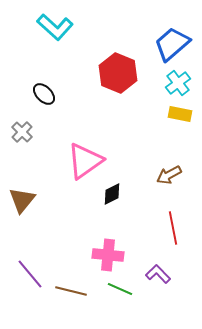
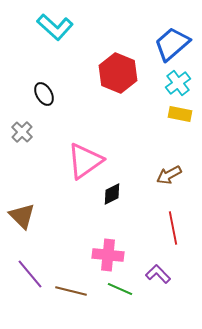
black ellipse: rotated 15 degrees clockwise
brown triangle: moved 16 px down; rotated 24 degrees counterclockwise
